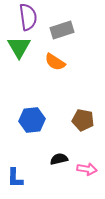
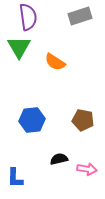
gray rectangle: moved 18 px right, 14 px up
